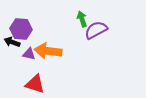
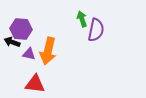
purple semicircle: rotated 130 degrees clockwise
orange arrow: rotated 84 degrees counterclockwise
red triangle: rotated 10 degrees counterclockwise
